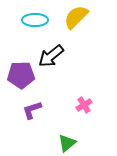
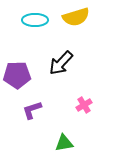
yellow semicircle: rotated 152 degrees counterclockwise
black arrow: moved 10 px right, 7 px down; rotated 8 degrees counterclockwise
purple pentagon: moved 4 px left
green triangle: moved 3 px left; rotated 30 degrees clockwise
